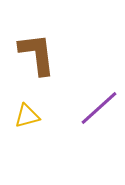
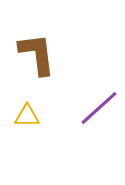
yellow triangle: rotated 16 degrees clockwise
